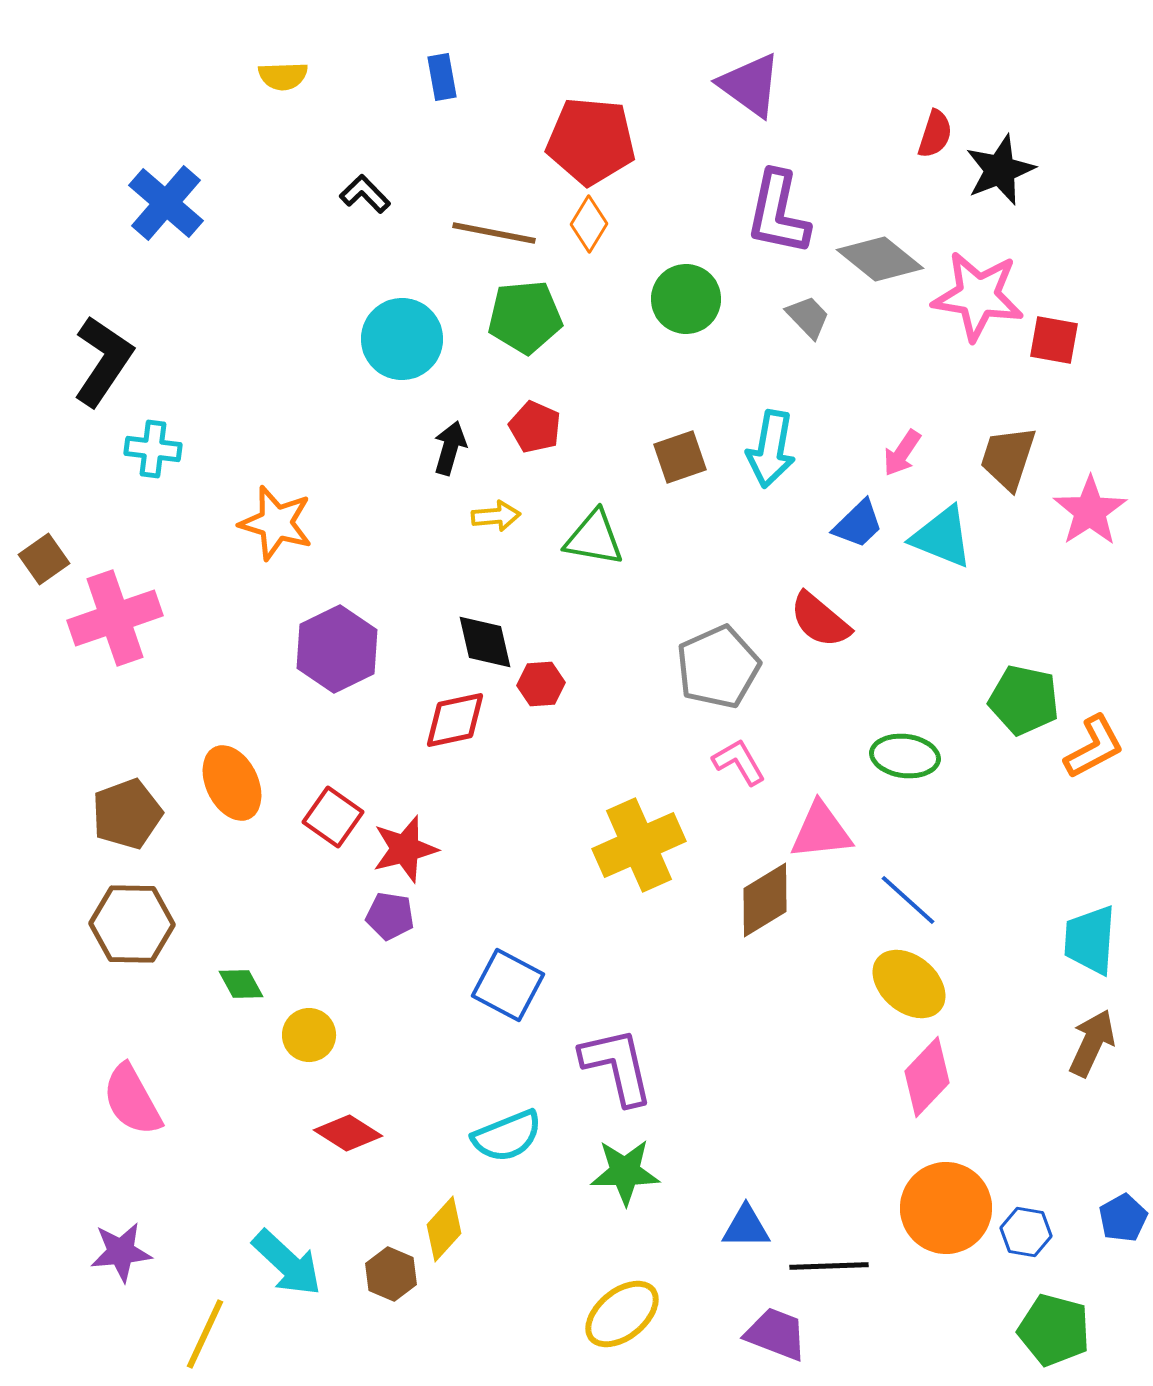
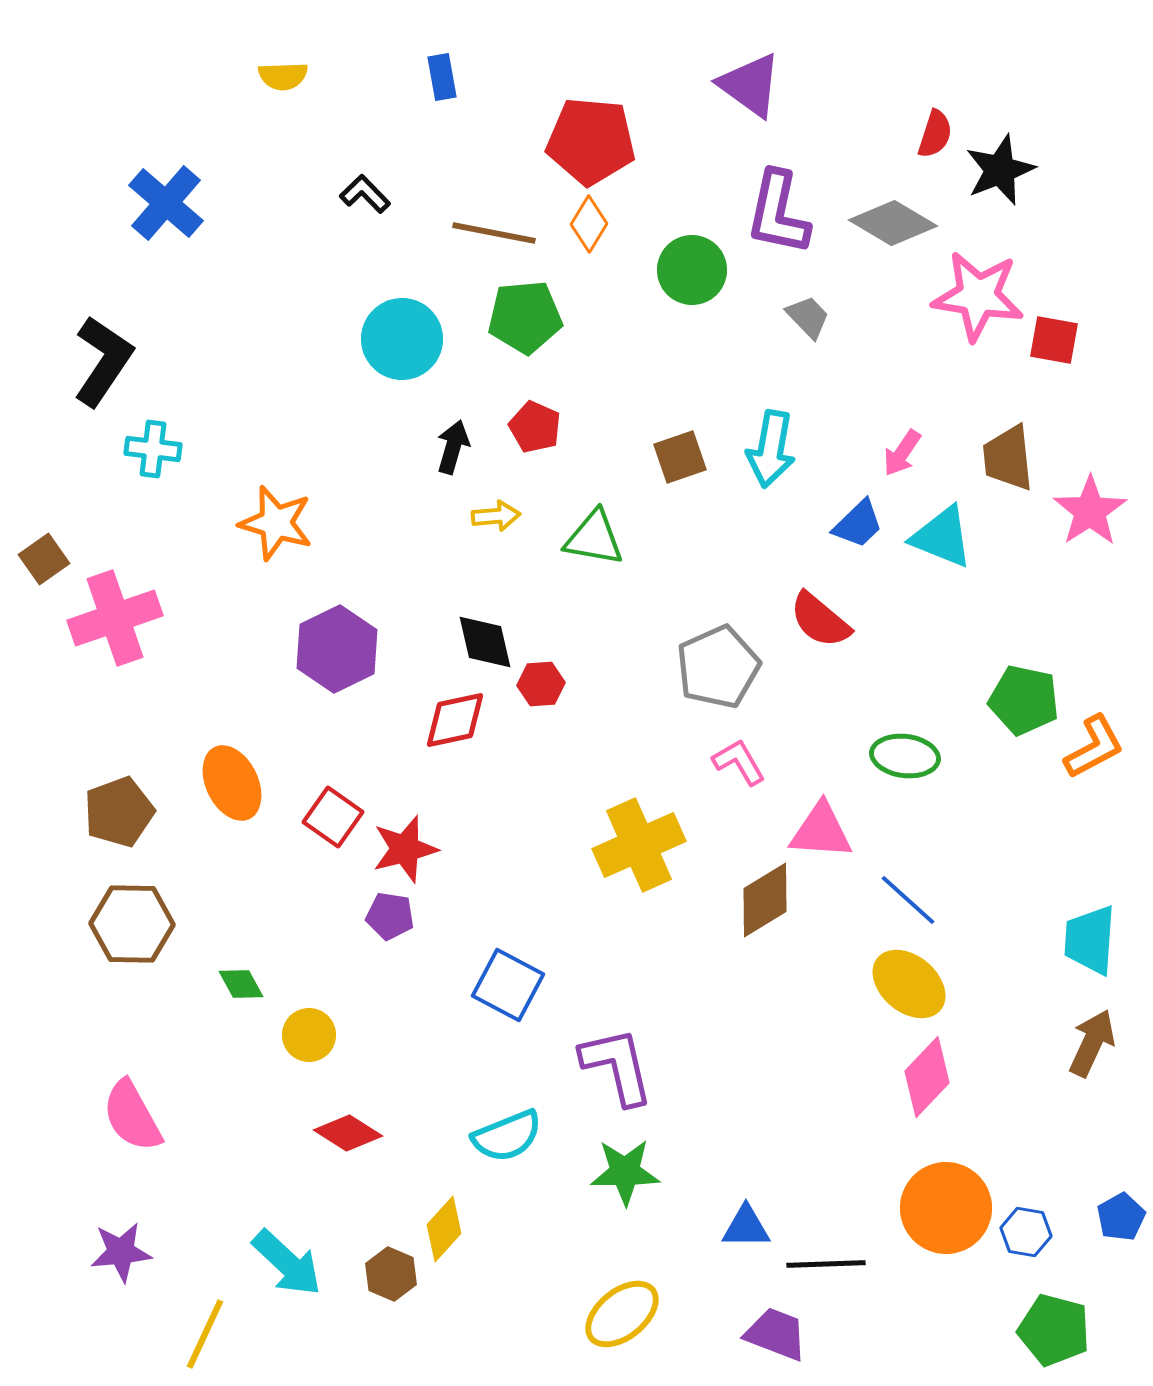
gray diamond at (880, 259): moved 13 px right, 36 px up; rotated 8 degrees counterclockwise
green circle at (686, 299): moved 6 px right, 29 px up
black arrow at (450, 448): moved 3 px right, 1 px up
brown trapezoid at (1008, 458): rotated 24 degrees counterclockwise
brown pentagon at (127, 814): moved 8 px left, 2 px up
pink triangle at (821, 831): rotated 10 degrees clockwise
pink semicircle at (132, 1100): moved 16 px down
blue pentagon at (1123, 1218): moved 2 px left, 1 px up
black line at (829, 1266): moved 3 px left, 2 px up
